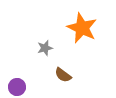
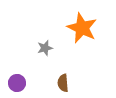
brown semicircle: moved 8 px down; rotated 48 degrees clockwise
purple circle: moved 4 px up
